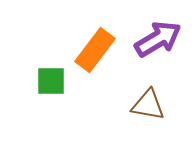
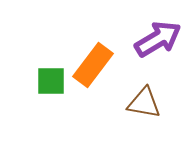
orange rectangle: moved 2 px left, 15 px down
brown triangle: moved 4 px left, 2 px up
